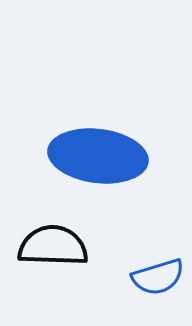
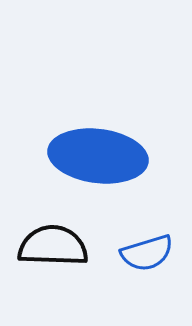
blue semicircle: moved 11 px left, 24 px up
